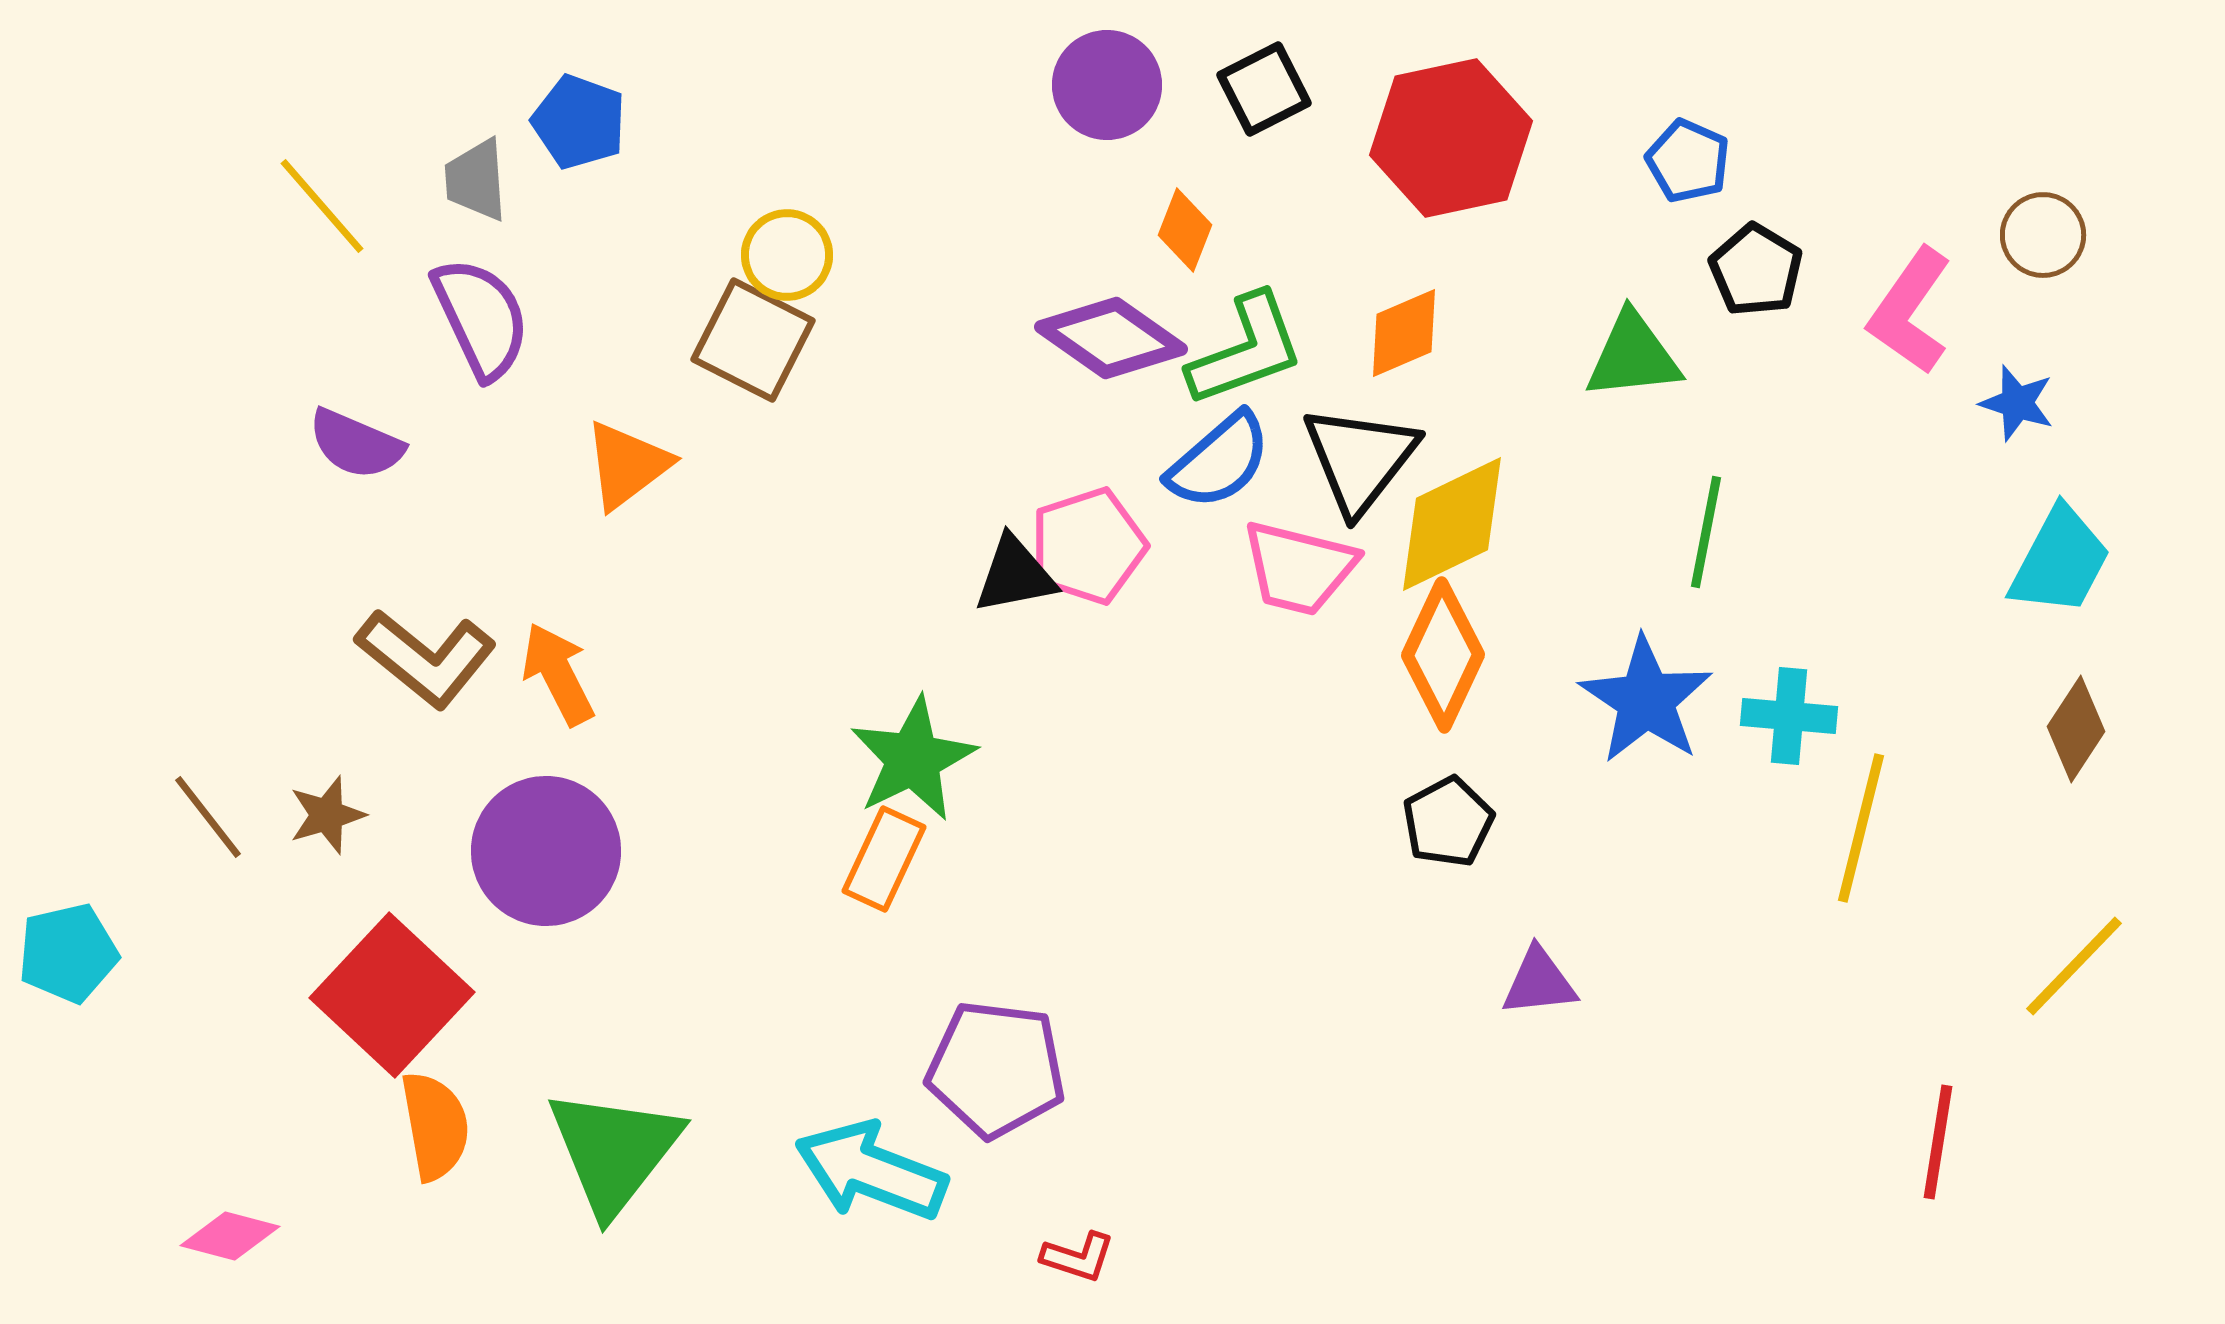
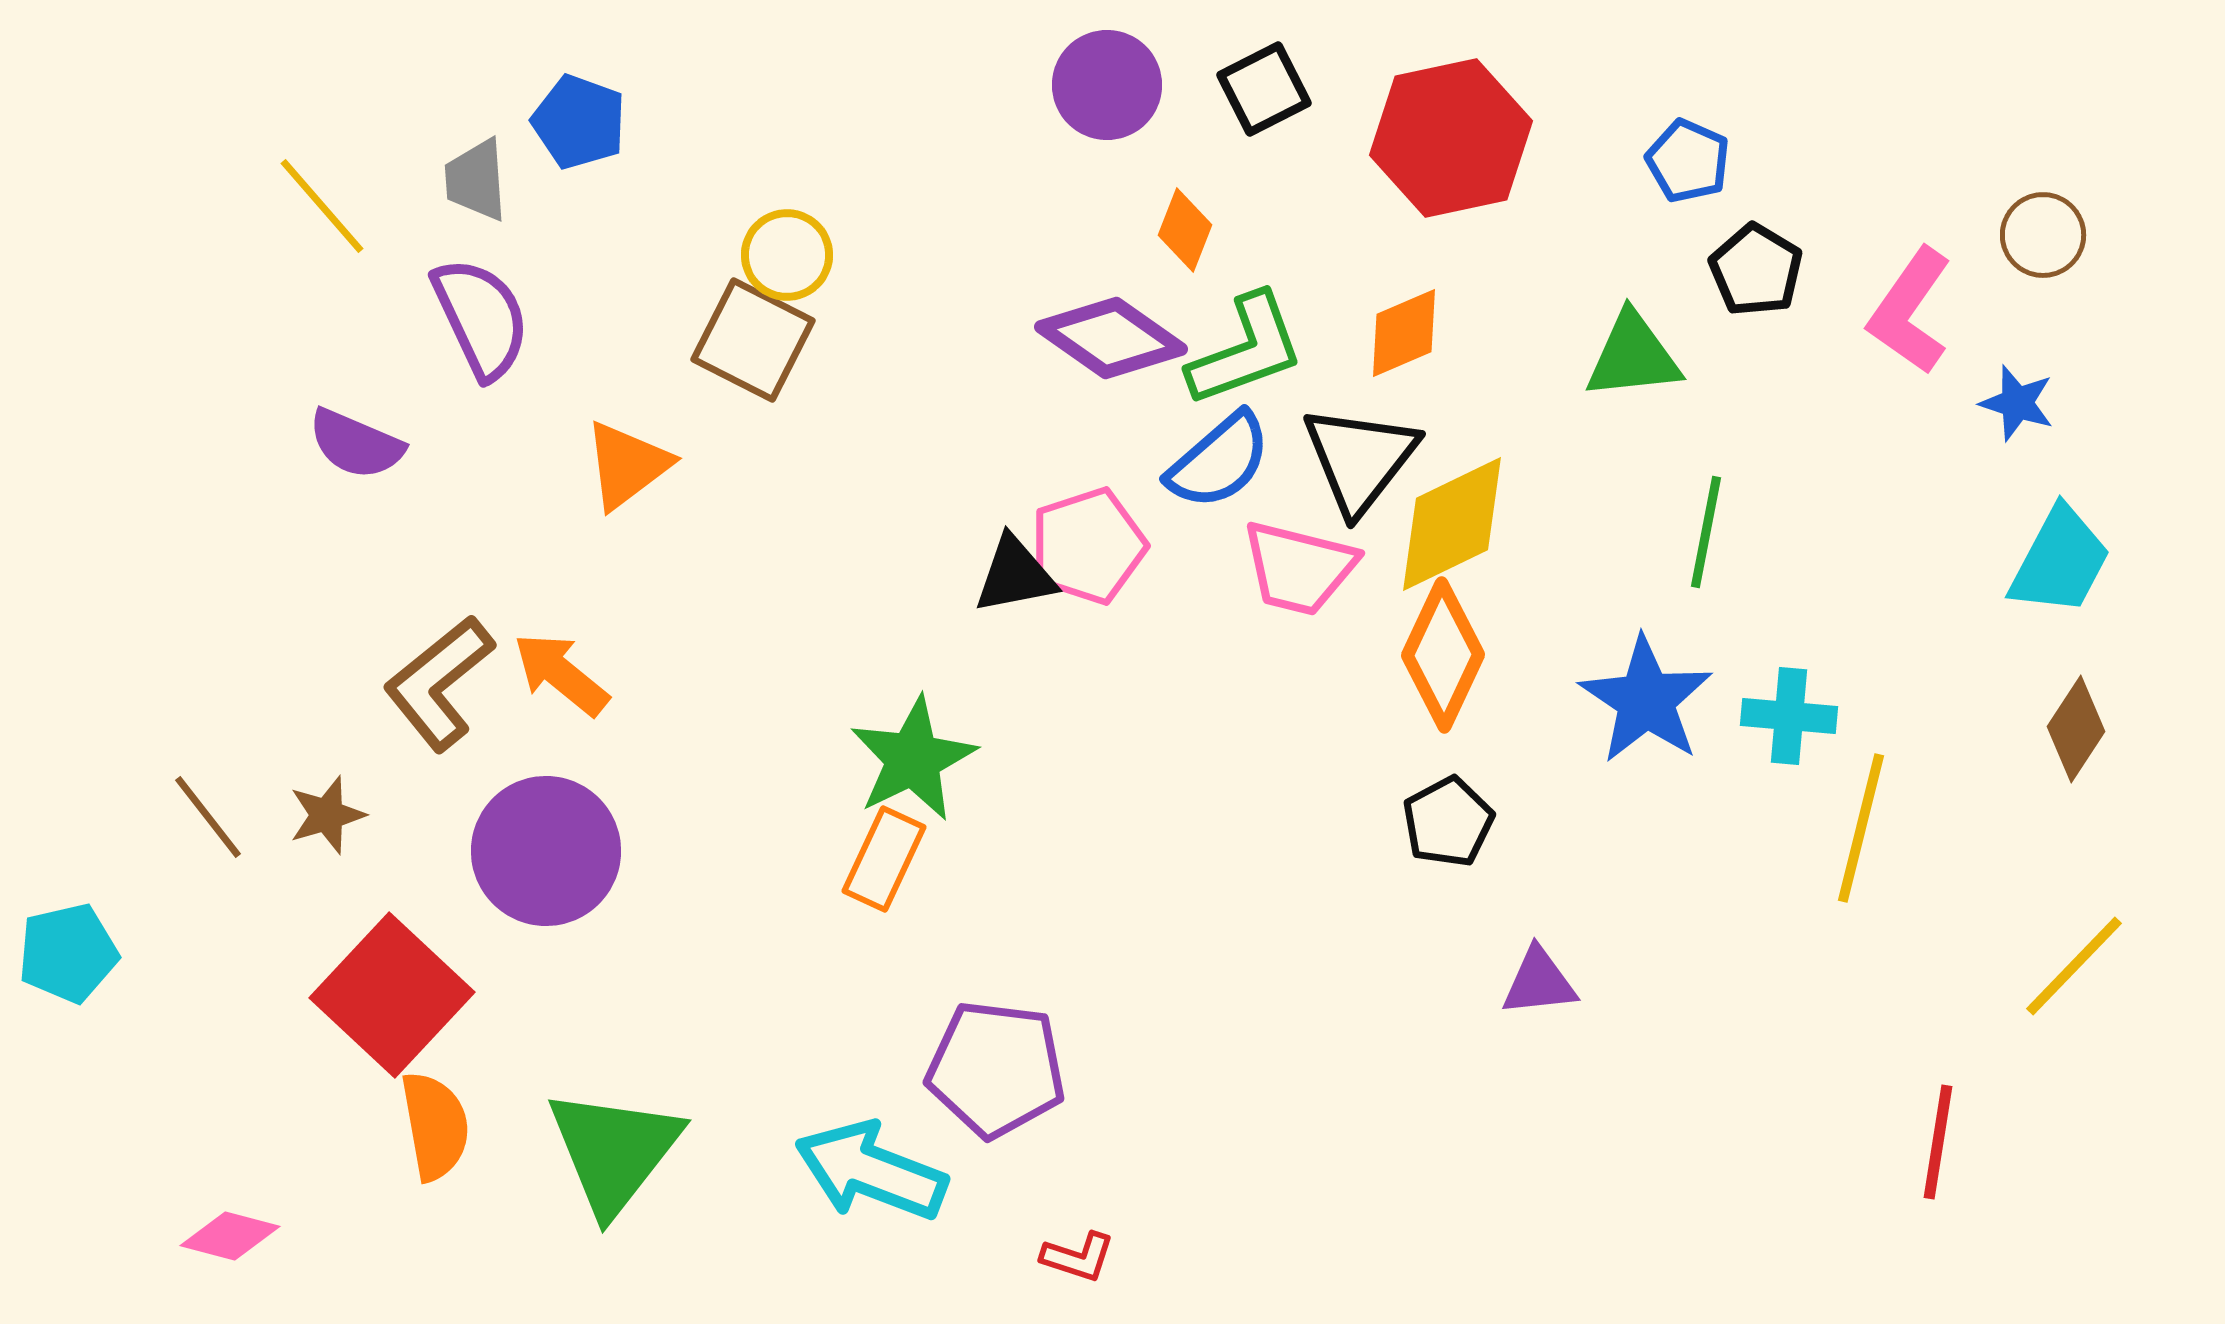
brown L-shape at (426, 658): moved 13 px right, 25 px down; rotated 102 degrees clockwise
orange arrow at (558, 674): moved 3 px right; rotated 24 degrees counterclockwise
